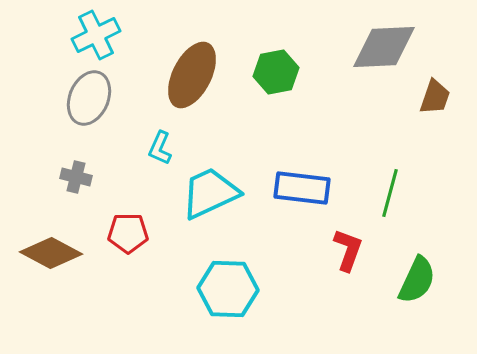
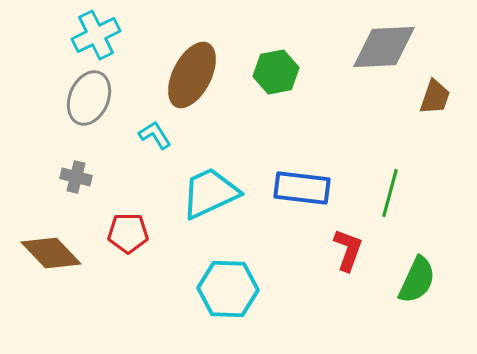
cyan L-shape: moved 5 px left, 13 px up; rotated 124 degrees clockwise
brown diamond: rotated 18 degrees clockwise
